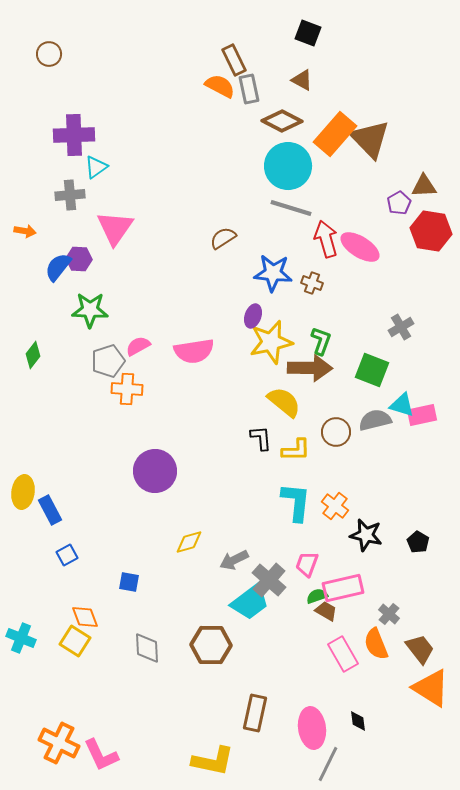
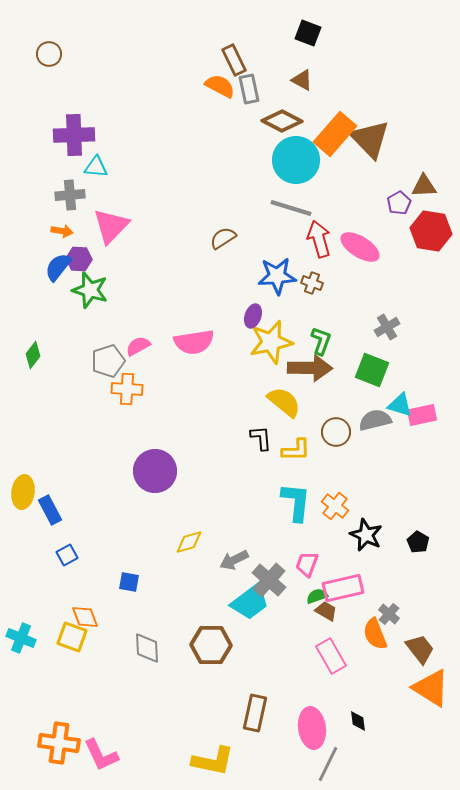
cyan circle at (288, 166): moved 8 px right, 6 px up
cyan triangle at (96, 167): rotated 40 degrees clockwise
pink triangle at (115, 228): moved 4 px left, 2 px up; rotated 9 degrees clockwise
orange arrow at (25, 231): moved 37 px right
red arrow at (326, 239): moved 7 px left
blue star at (273, 273): moved 4 px right, 3 px down; rotated 9 degrees counterclockwise
green star at (90, 310): moved 20 px up; rotated 15 degrees clockwise
gray cross at (401, 327): moved 14 px left
pink semicircle at (194, 351): moved 9 px up
cyan triangle at (402, 405): moved 2 px left
black star at (366, 535): rotated 12 degrees clockwise
yellow square at (75, 641): moved 3 px left, 4 px up; rotated 12 degrees counterclockwise
orange semicircle at (376, 644): moved 1 px left, 10 px up
pink rectangle at (343, 654): moved 12 px left, 2 px down
orange cross at (59, 743): rotated 18 degrees counterclockwise
